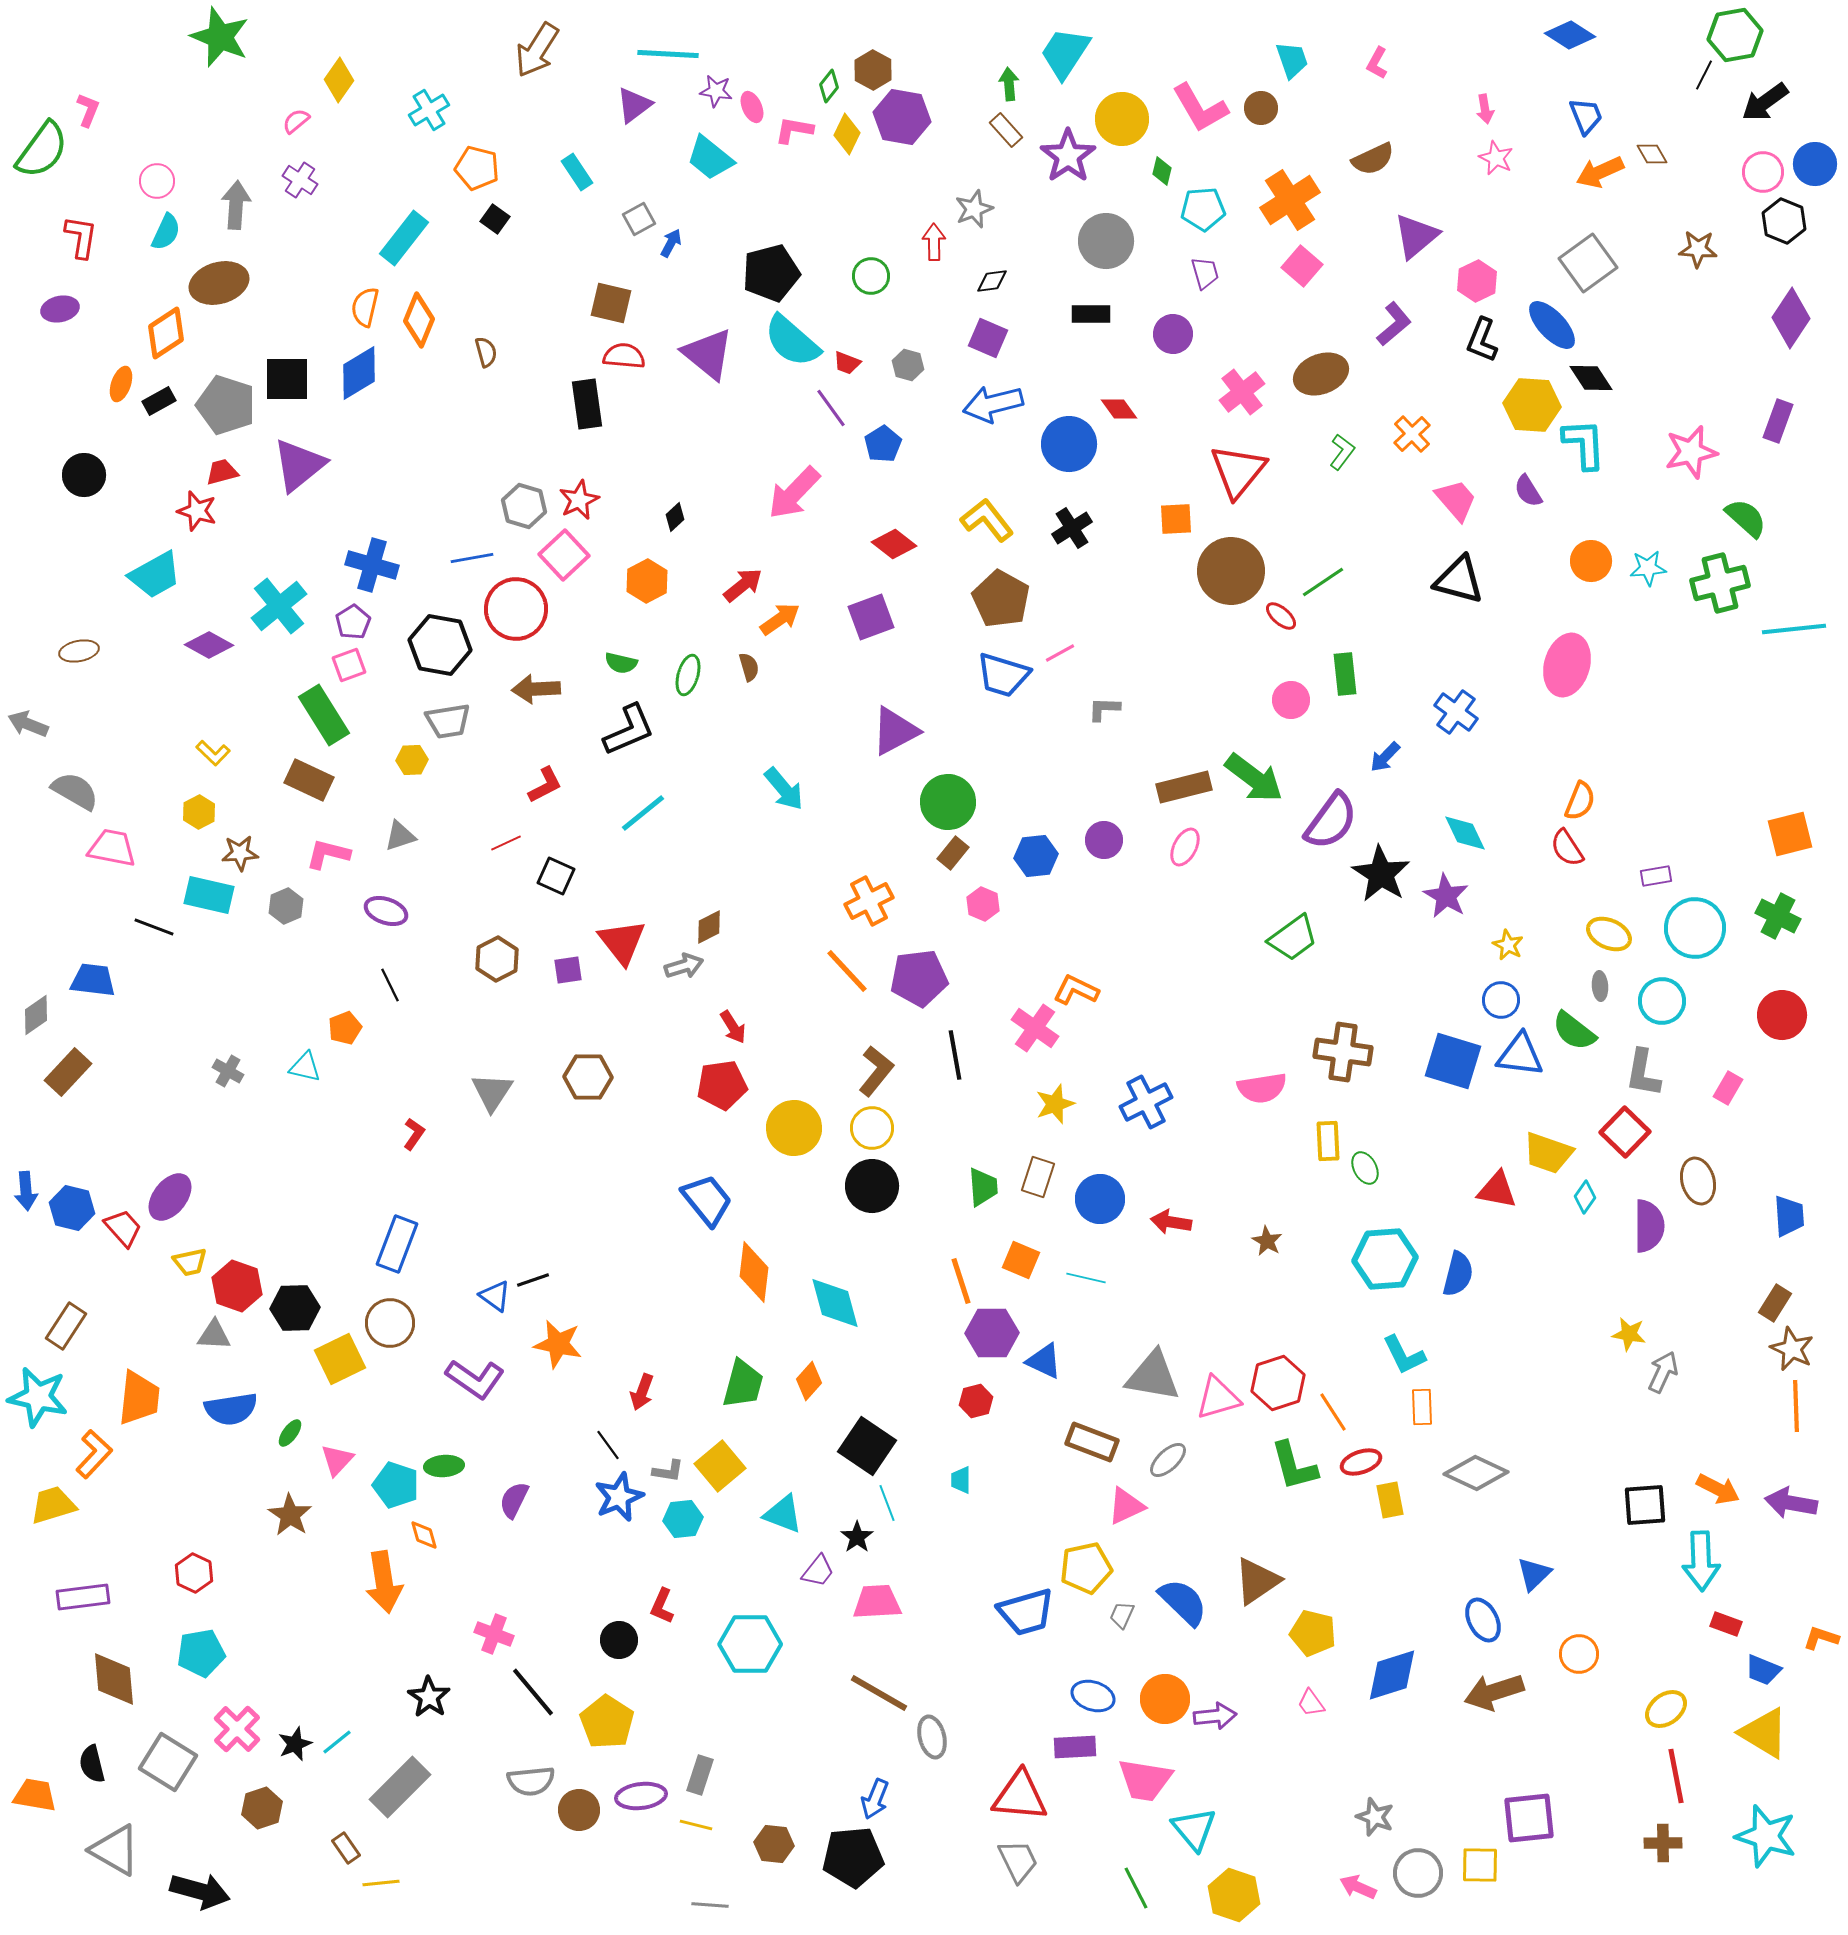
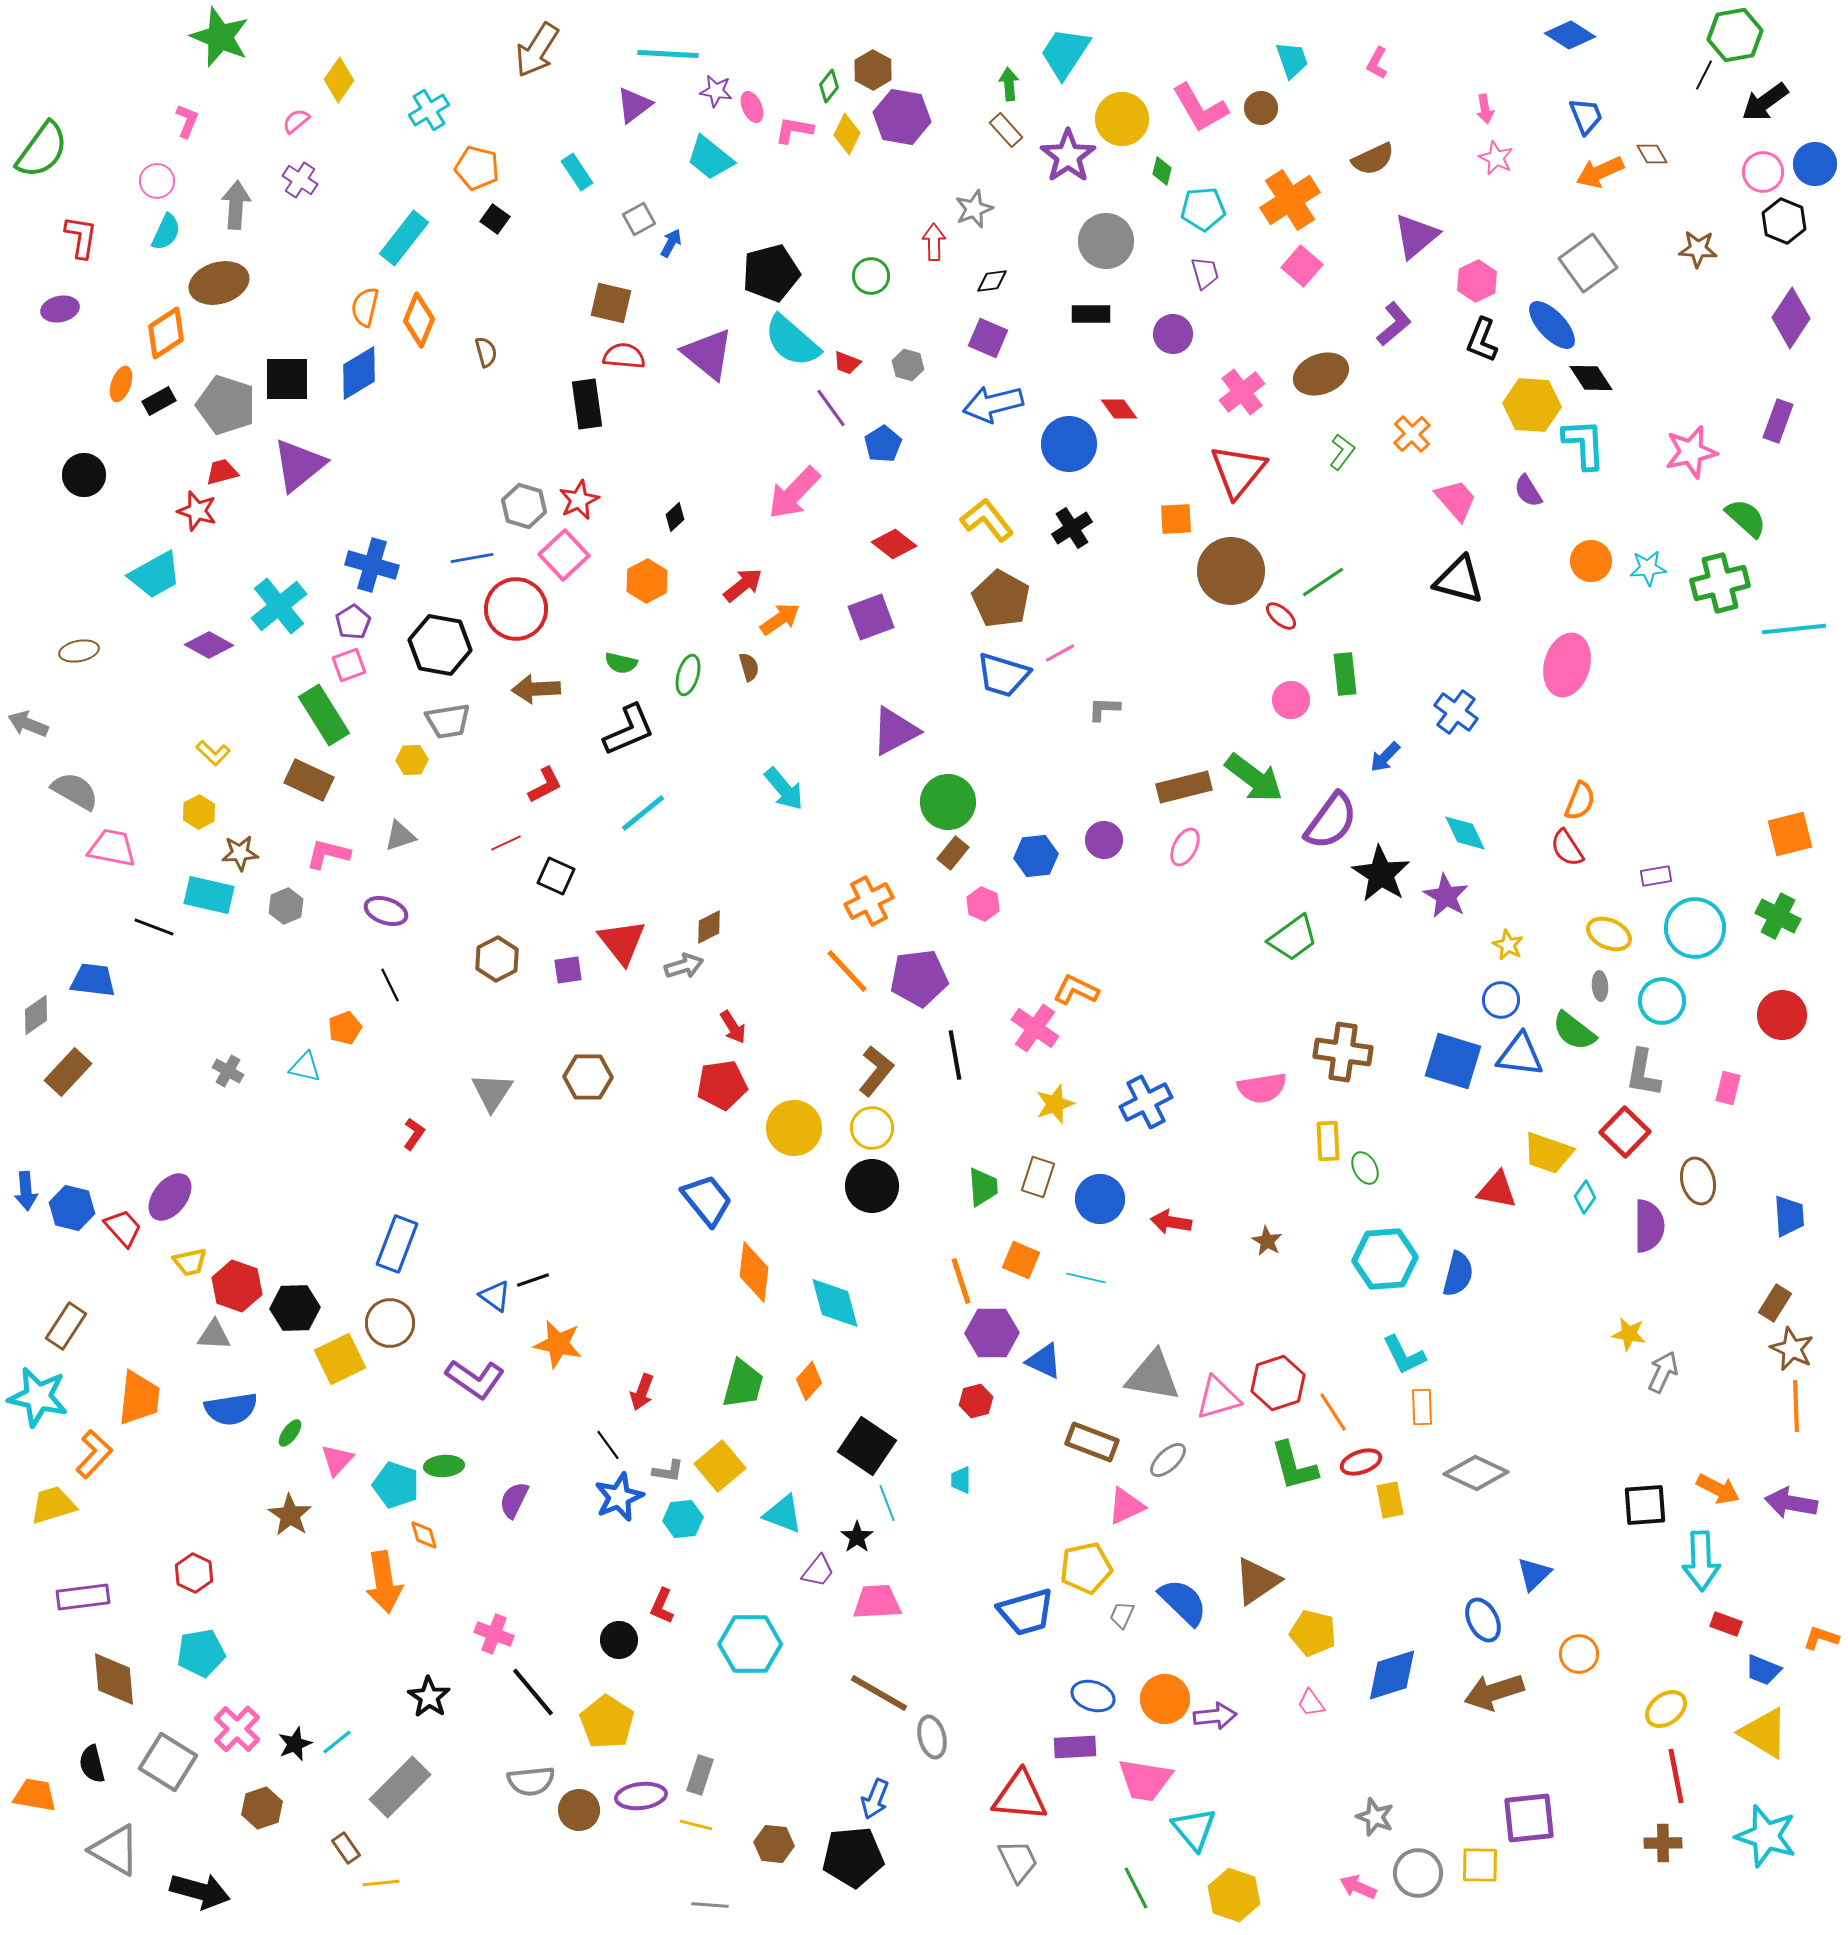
pink L-shape at (88, 110): moved 99 px right, 11 px down
pink rectangle at (1728, 1088): rotated 16 degrees counterclockwise
